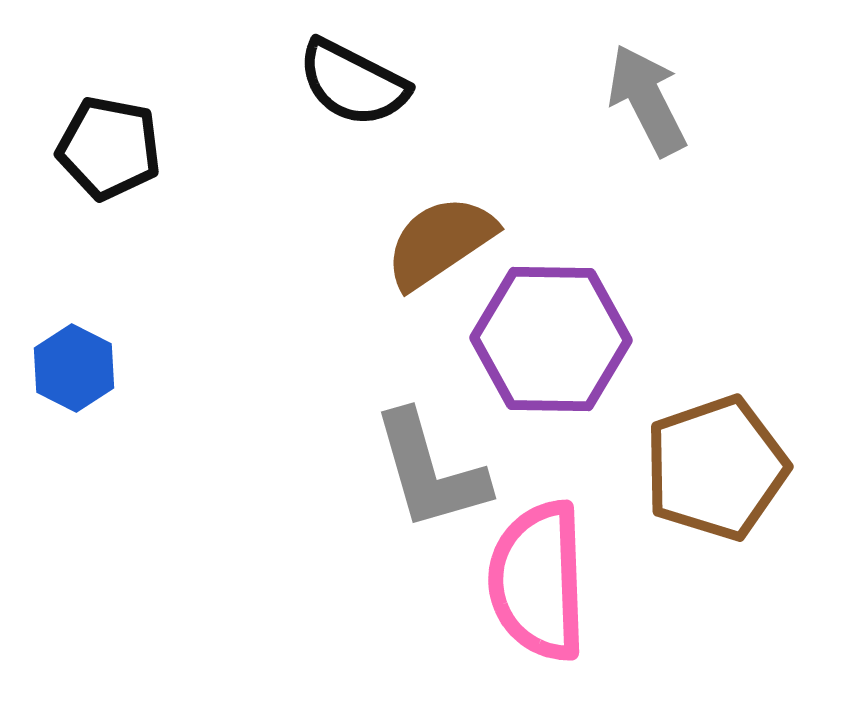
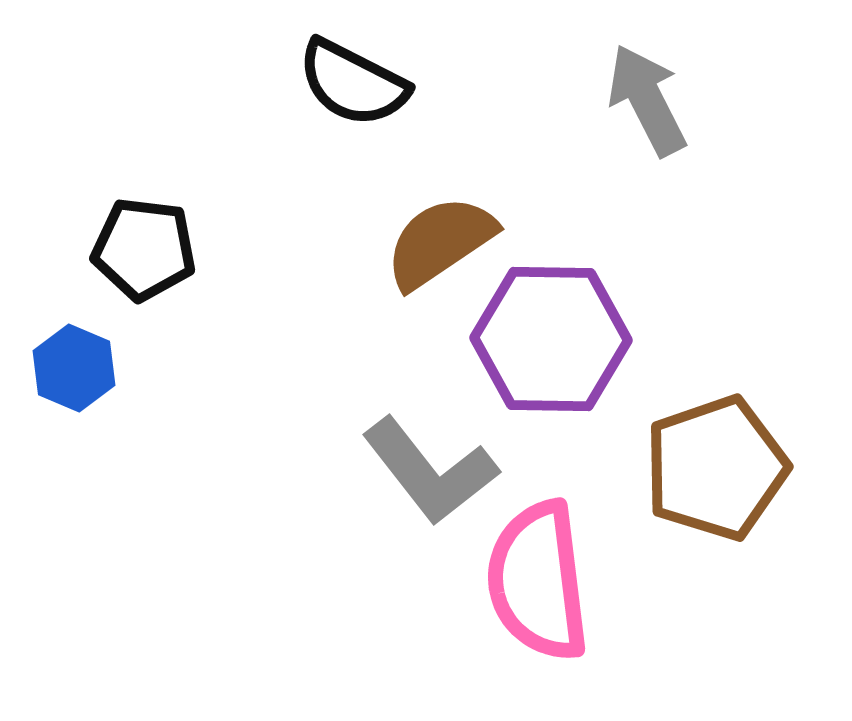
black pentagon: moved 35 px right, 101 px down; rotated 4 degrees counterclockwise
blue hexagon: rotated 4 degrees counterclockwise
gray L-shape: rotated 22 degrees counterclockwise
pink semicircle: rotated 5 degrees counterclockwise
